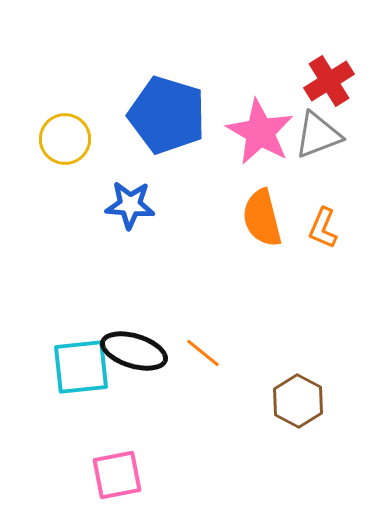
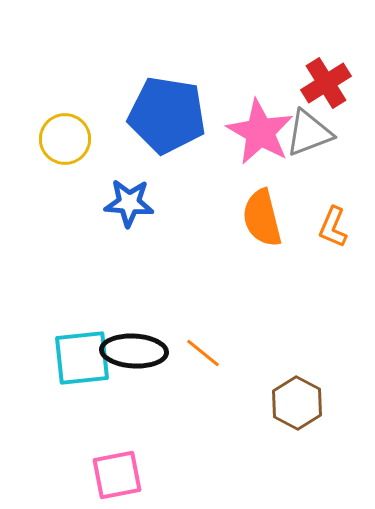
red cross: moved 3 px left, 2 px down
blue pentagon: rotated 8 degrees counterclockwise
gray triangle: moved 9 px left, 2 px up
blue star: moved 1 px left, 2 px up
orange L-shape: moved 10 px right, 1 px up
black ellipse: rotated 14 degrees counterclockwise
cyan square: moved 1 px right, 9 px up
brown hexagon: moved 1 px left, 2 px down
